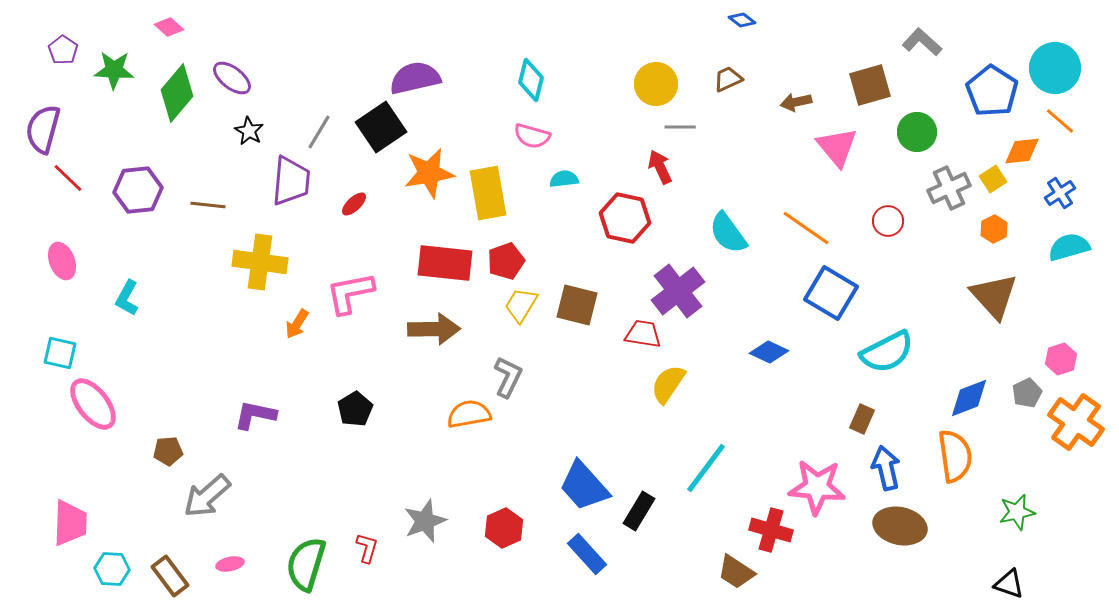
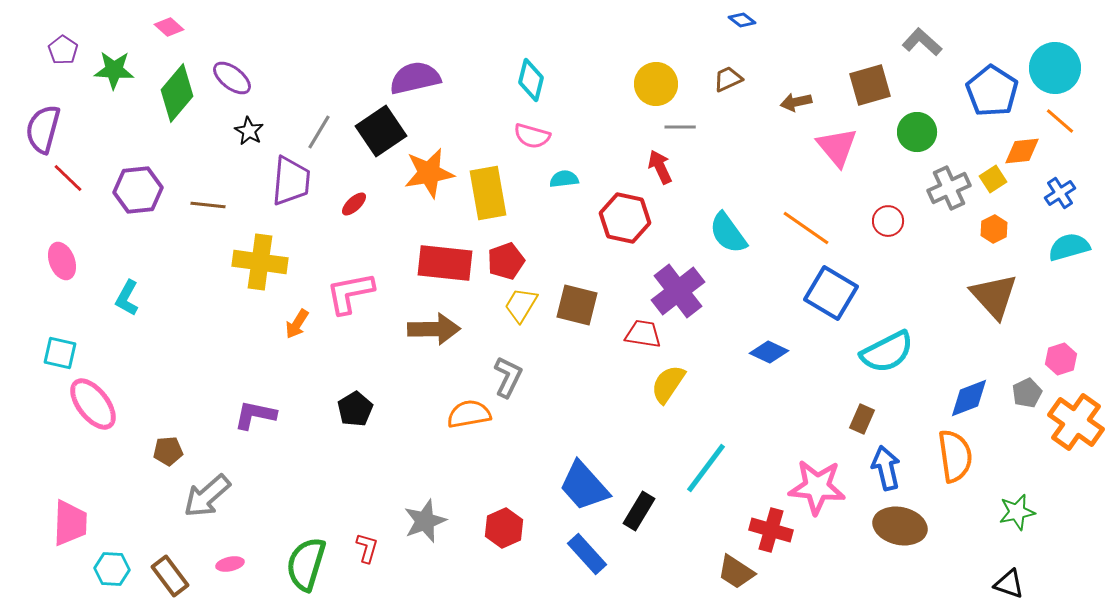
black square at (381, 127): moved 4 px down
